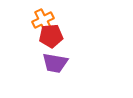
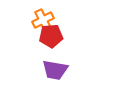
purple trapezoid: moved 7 px down
